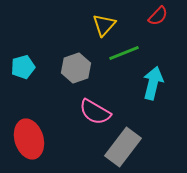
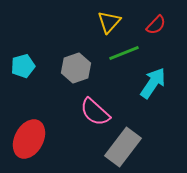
red semicircle: moved 2 px left, 9 px down
yellow triangle: moved 5 px right, 3 px up
cyan pentagon: moved 1 px up
cyan arrow: rotated 20 degrees clockwise
pink semicircle: rotated 12 degrees clockwise
red ellipse: rotated 45 degrees clockwise
